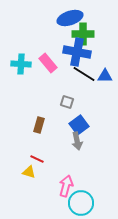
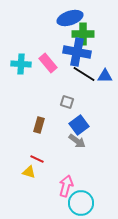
gray arrow: rotated 42 degrees counterclockwise
